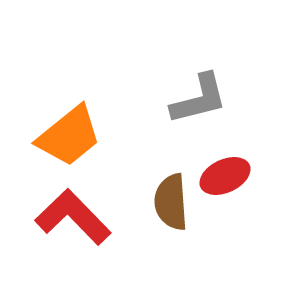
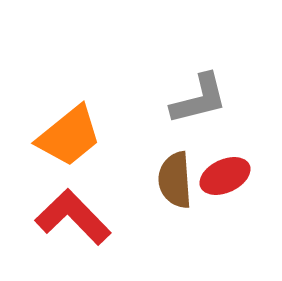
brown semicircle: moved 4 px right, 22 px up
